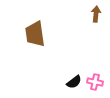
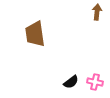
brown arrow: moved 1 px right, 2 px up
black semicircle: moved 3 px left
